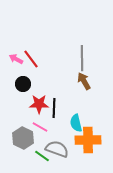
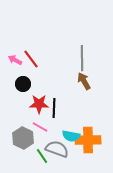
pink arrow: moved 1 px left, 1 px down
cyan semicircle: moved 5 px left, 13 px down; rotated 66 degrees counterclockwise
green line: rotated 21 degrees clockwise
